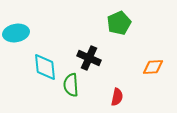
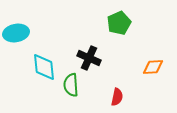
cyan diamond: moved 1 px left
